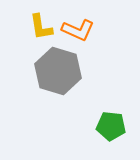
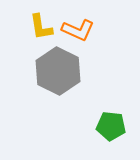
gray hexagon: rotated 9 degrees clockwise
